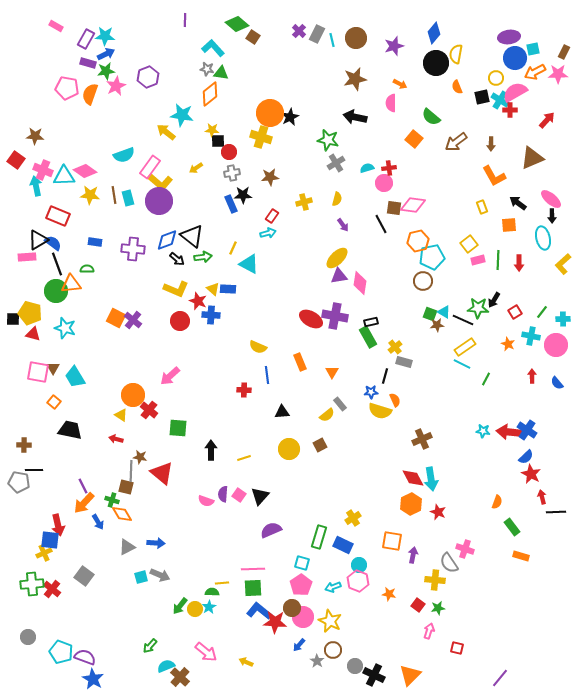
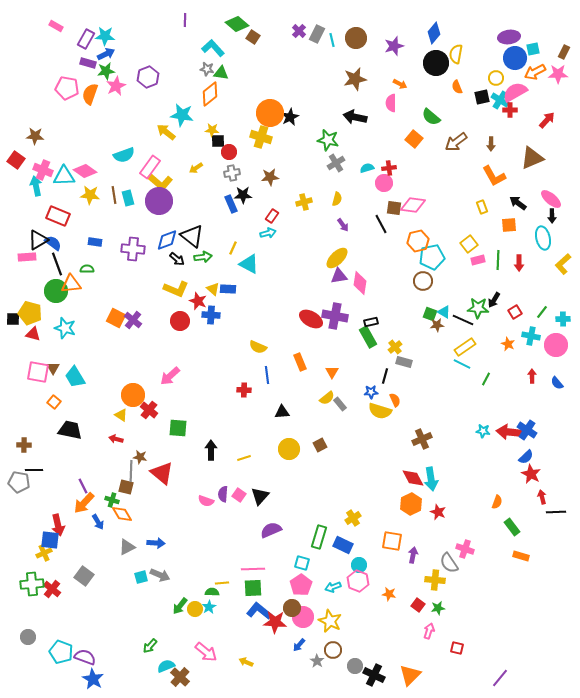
yellow semicircle at (327, 415): moved 17 px up
